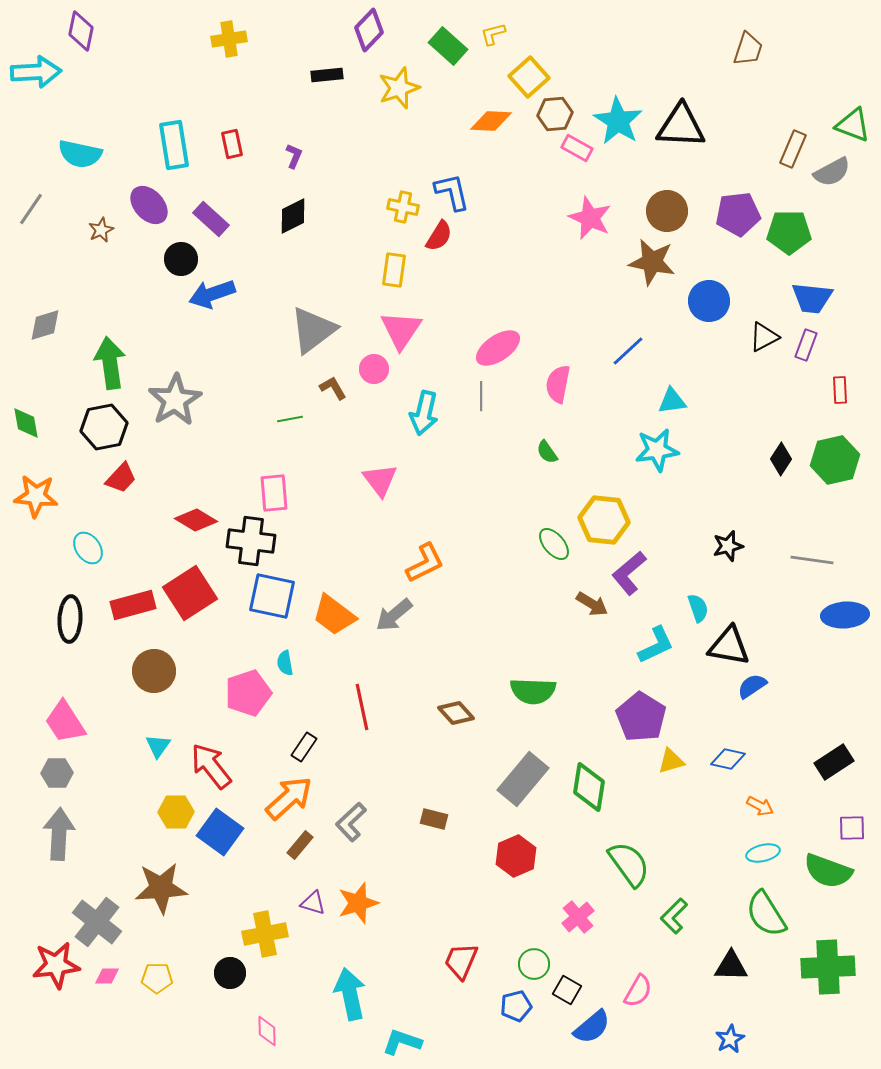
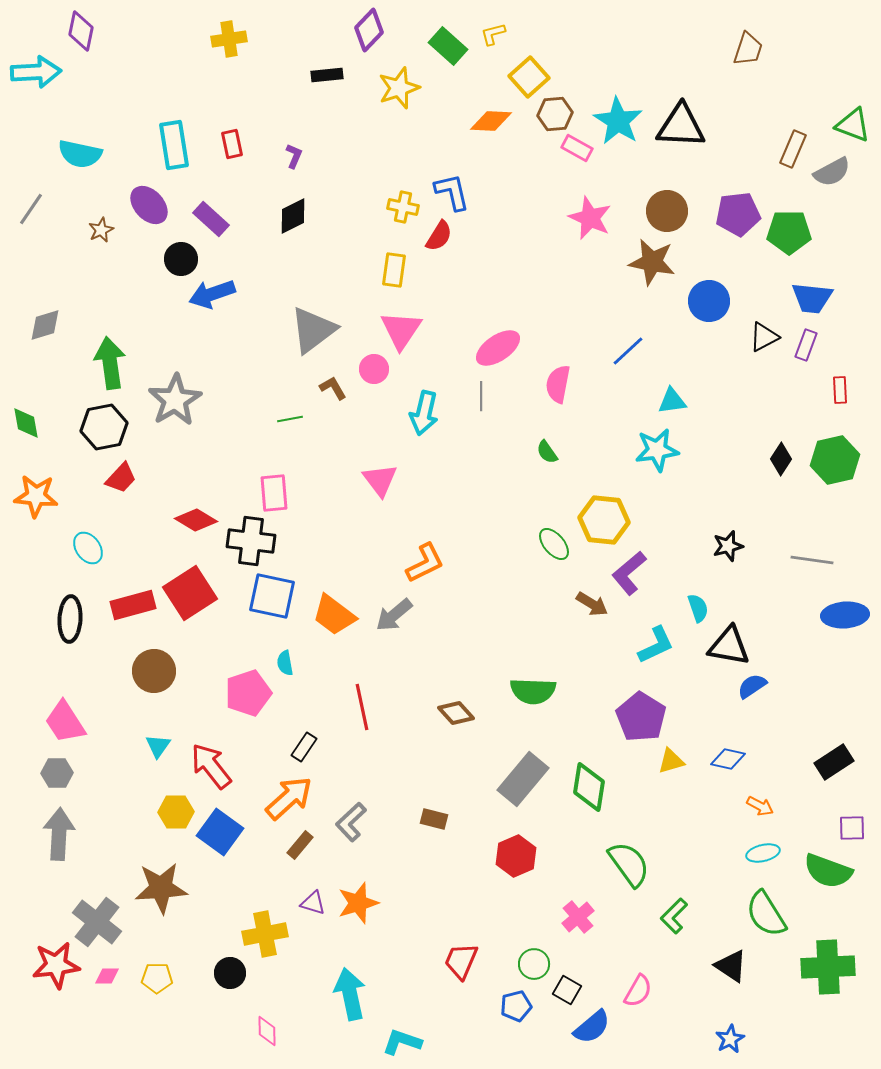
black triangle at (731, 966): rotated 33 degrees clockwise
